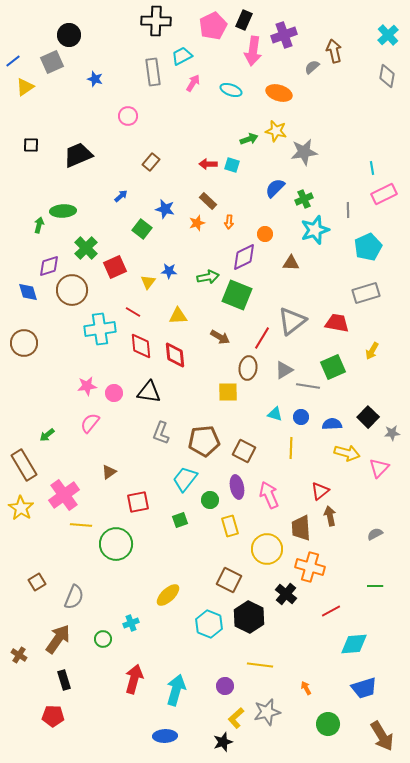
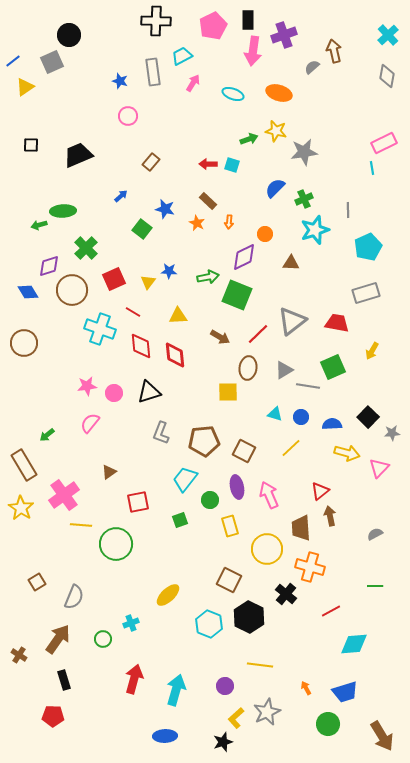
black rectangle at (244, 20): moved 4 px right; rotated 24 degrees counterclockwise
blue star at (95, 79): moved 25 px right, 2 px down
cyan ellipse at (231, 90): moved 2 px right, 4 px down
pink rectangle at (384, 194): moved 51 px up
orange star at (197, 223): rotated 28 degrees counterclockwise
green arrow at (39, 225): rotated 119 degrees counterclockwise
red square at (115, 267): moved 1 px left, 12 px down
blue diamond at (28, 292): rotated 15 degrees counterclockwise
cyan cross at (100, 329): rotated 28 degrees clockwise
red line at (262, 338): moved 4 px left, 4 px up; rotated 15 degrees clockwise
black triangle at (149, 392): rotated 25 degrees counterclockwise
yellow line at (291, 448): rotated 45 degrees clockwise
blue trapezoid at (364, 688): moved 19 px left, 4 px down
gray star at (267, 712): rotated 12 degrees counterclockwise
